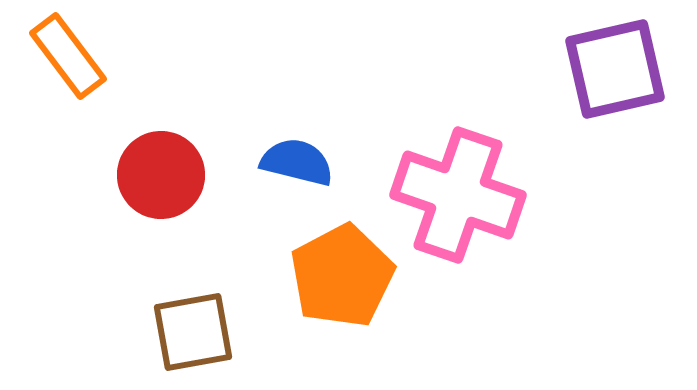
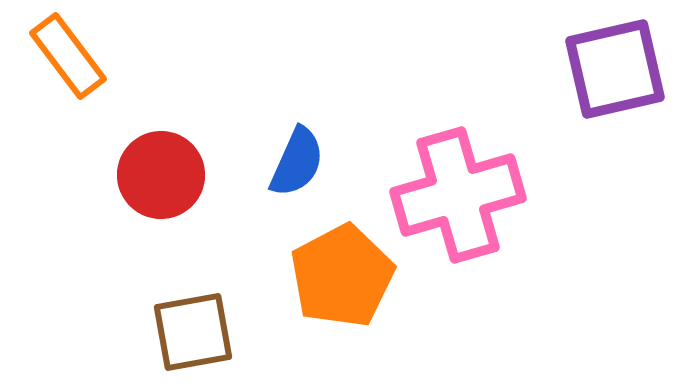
blue semicircle: rotated 100 degrees clockwise
pink cross: rotated 35 degrees counterclockwise
